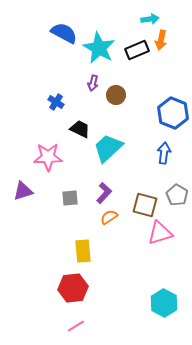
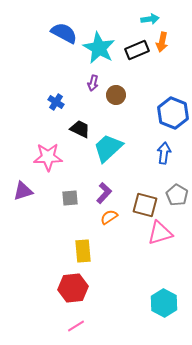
orange arrow: moved 1 px right, 2 px down
